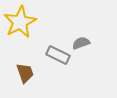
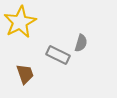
gray semicircle: rotated 126 degrees clockwise
brown trapezoid: moved 1 px down
